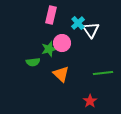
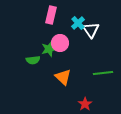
pink circle: moved 2 px left
green semicircle: moved 2 px up
orange triangle: moved 2 px right, 3 px down
red star: moved 5 px left, 3 px down
